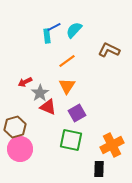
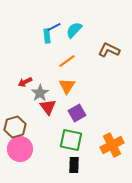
red triangle: rotated 30 degrees clockwise
black rectangle: moved 25 px left, 4 px up
